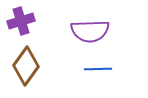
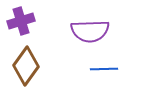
blue line: moved 6 px right
